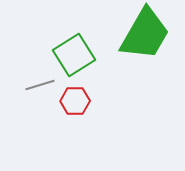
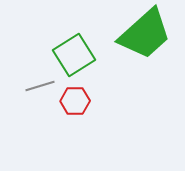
green trapezoid: rotated 18 degrees clockwise
gray line: moved 1 px down
